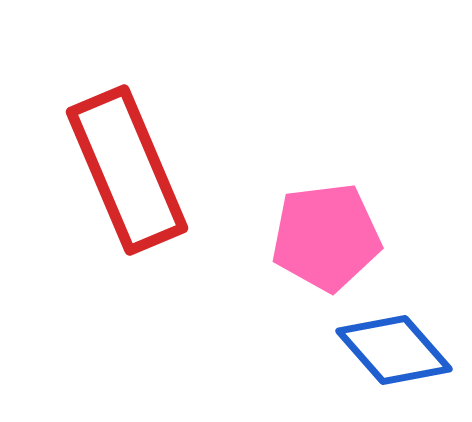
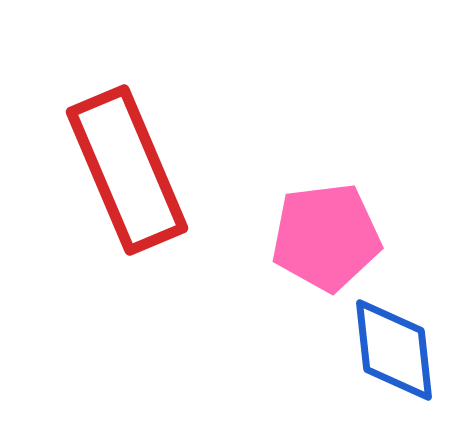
blue diamond: rotated 35 degrees clockwise
